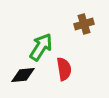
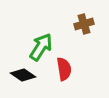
black diamond: rotated 40 degrees clockwise
